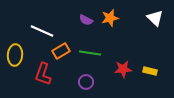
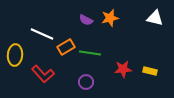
white triangle: rotated 30 degrees counterclockwise
white line: moved 3 px down
orange rectangle: moved 5 px right, 4 px up
red L-shape: rotated 60 degrees counterclockwise
